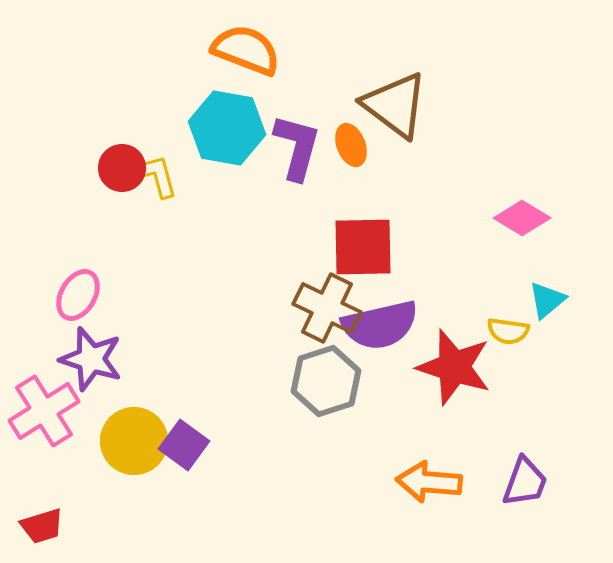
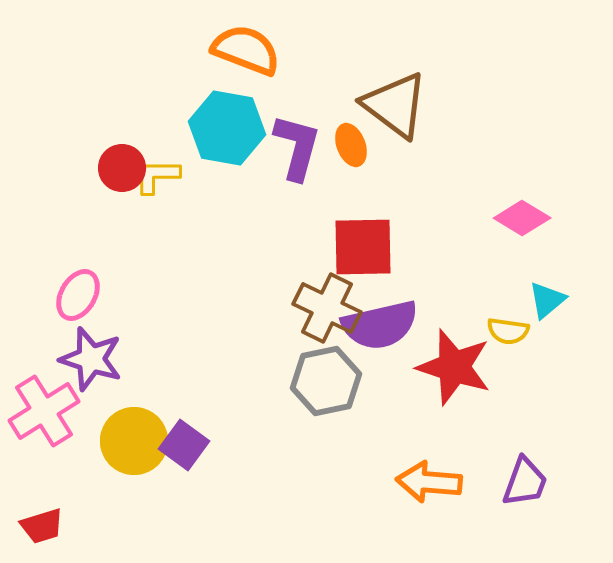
yellow L-shape: rotated 75 degrees counterclockwise
gray hexagon: rotated 6 degrees clockwise
